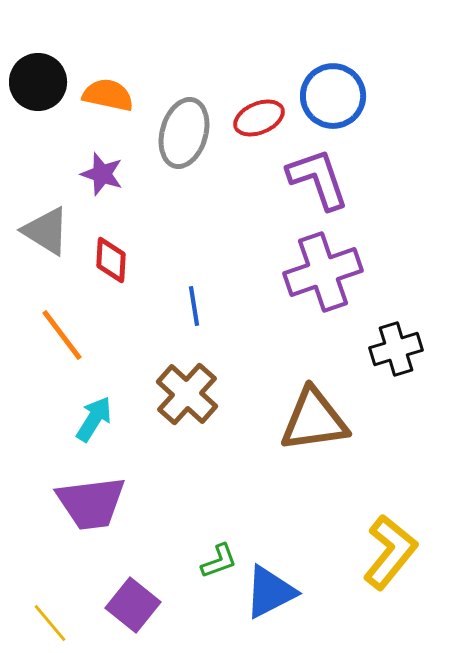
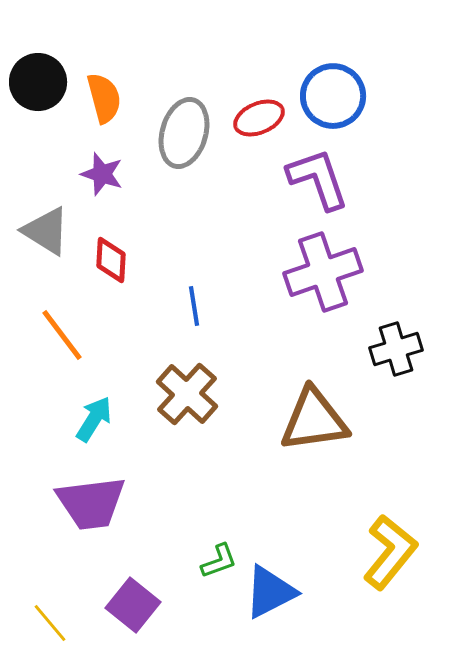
orange semicircle: moved 4 px left, 3 px down; rotated 63 degrees clockwise
